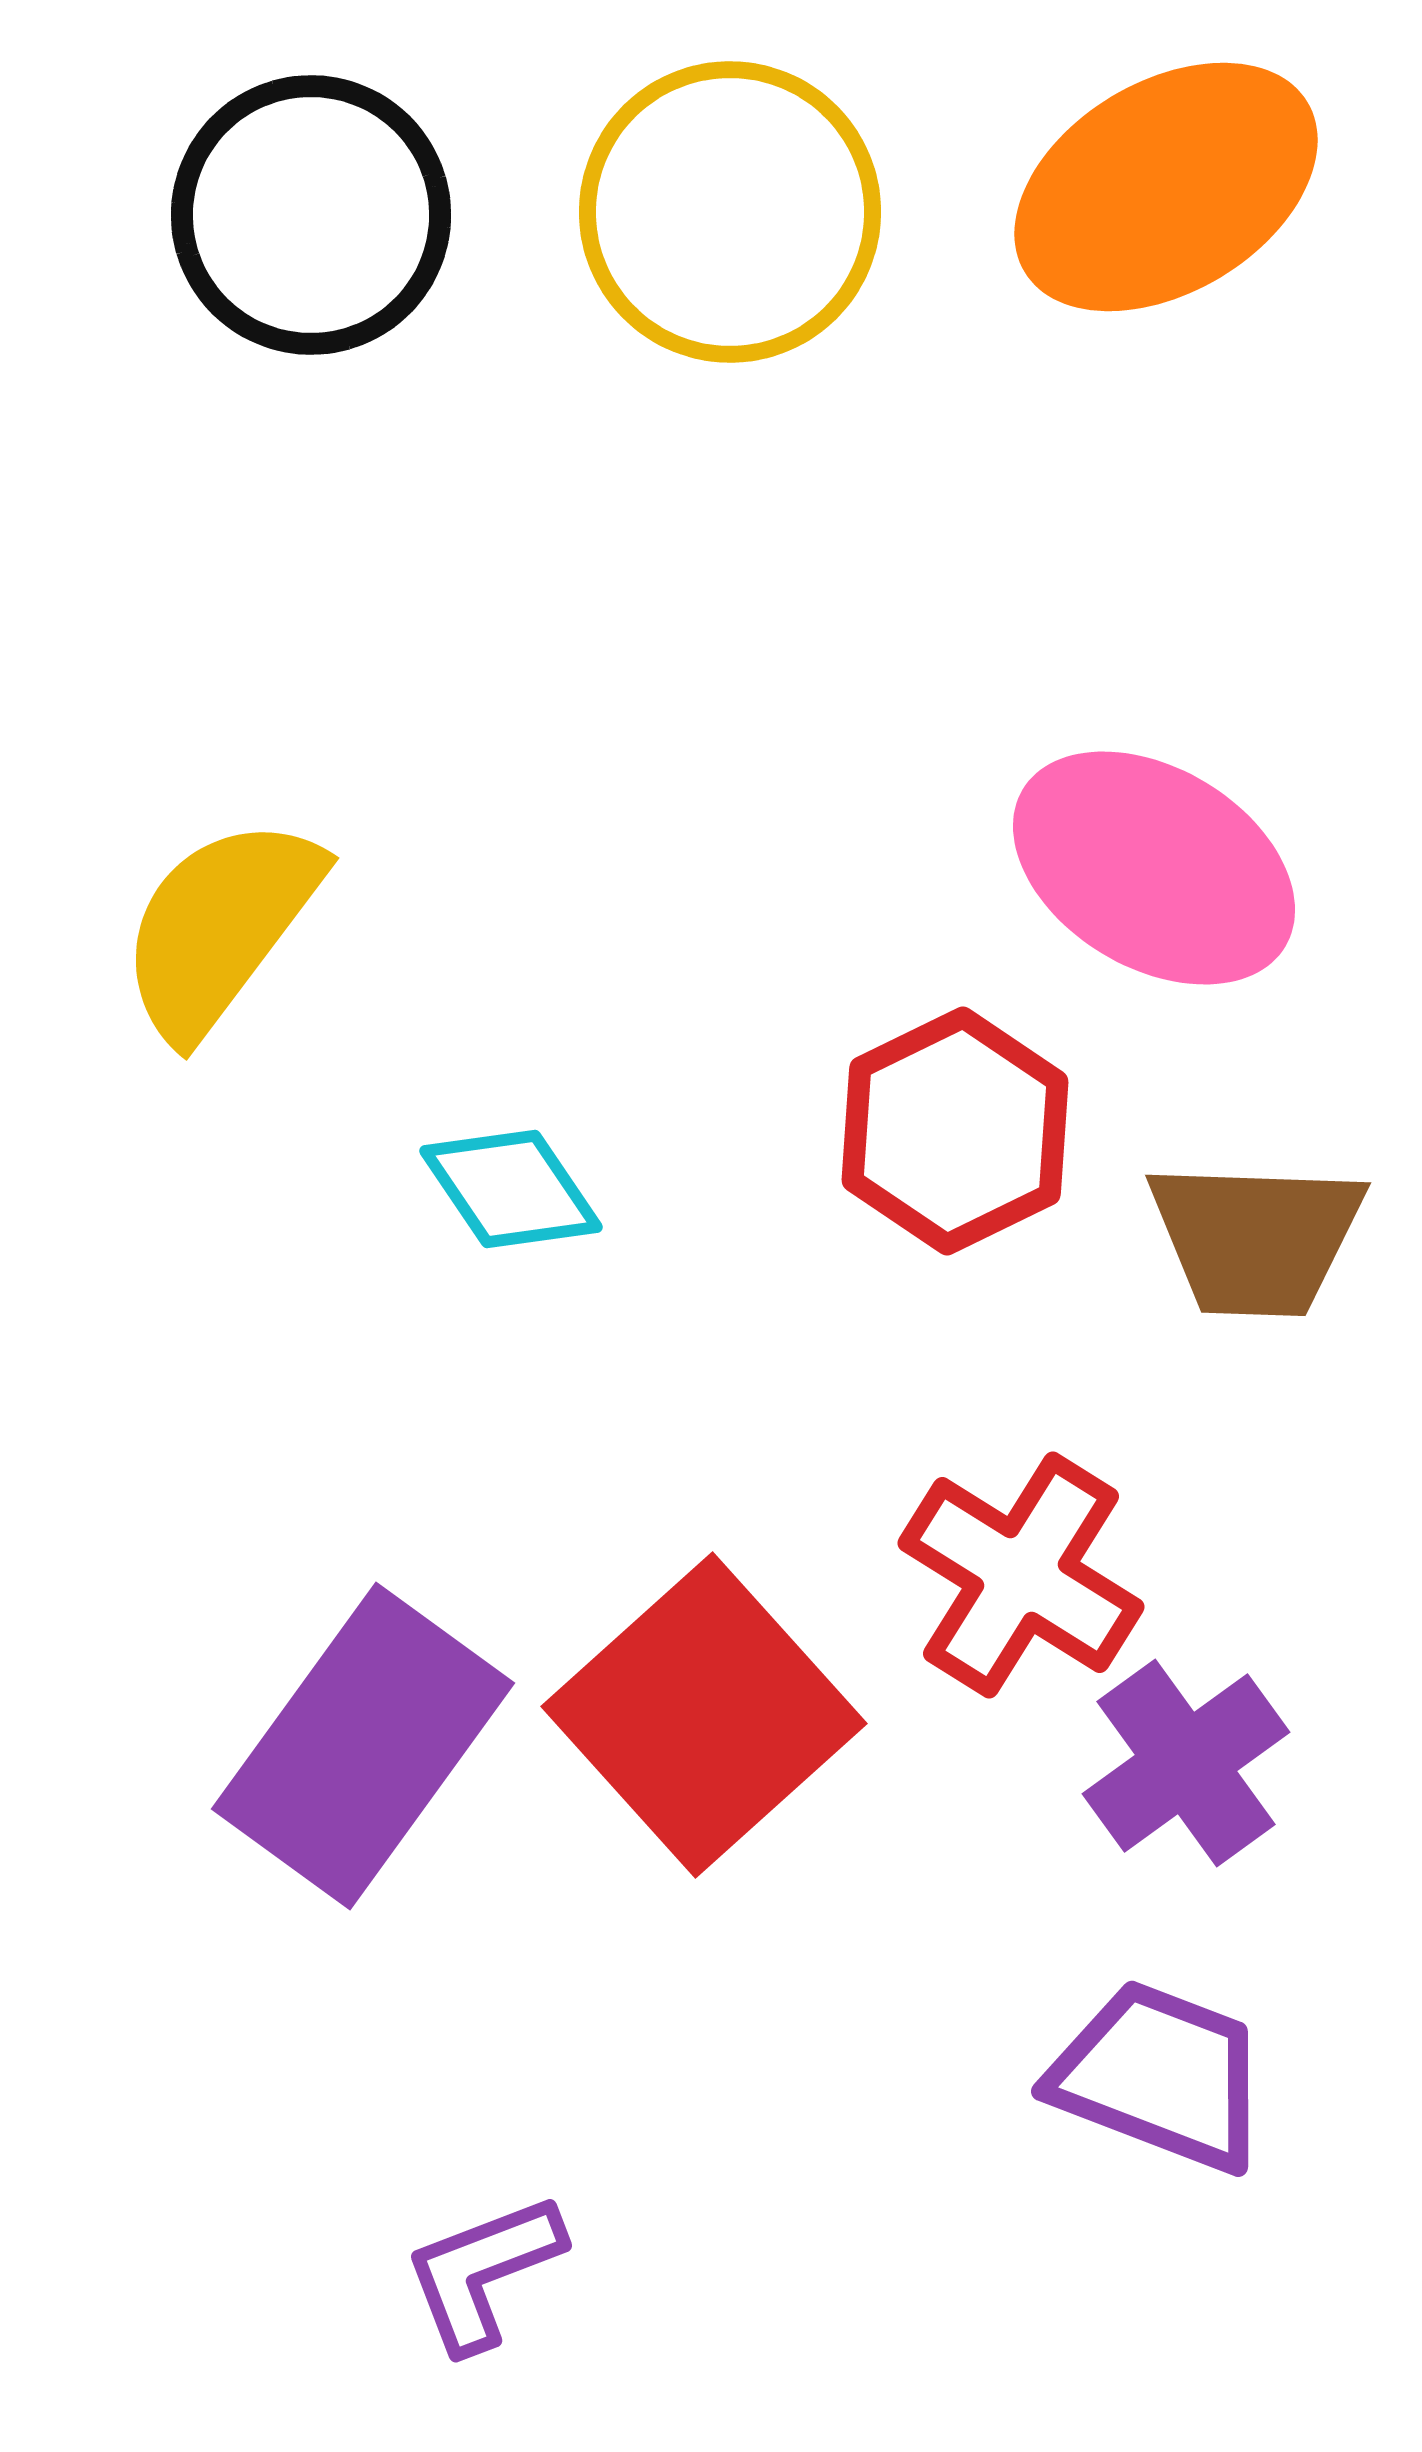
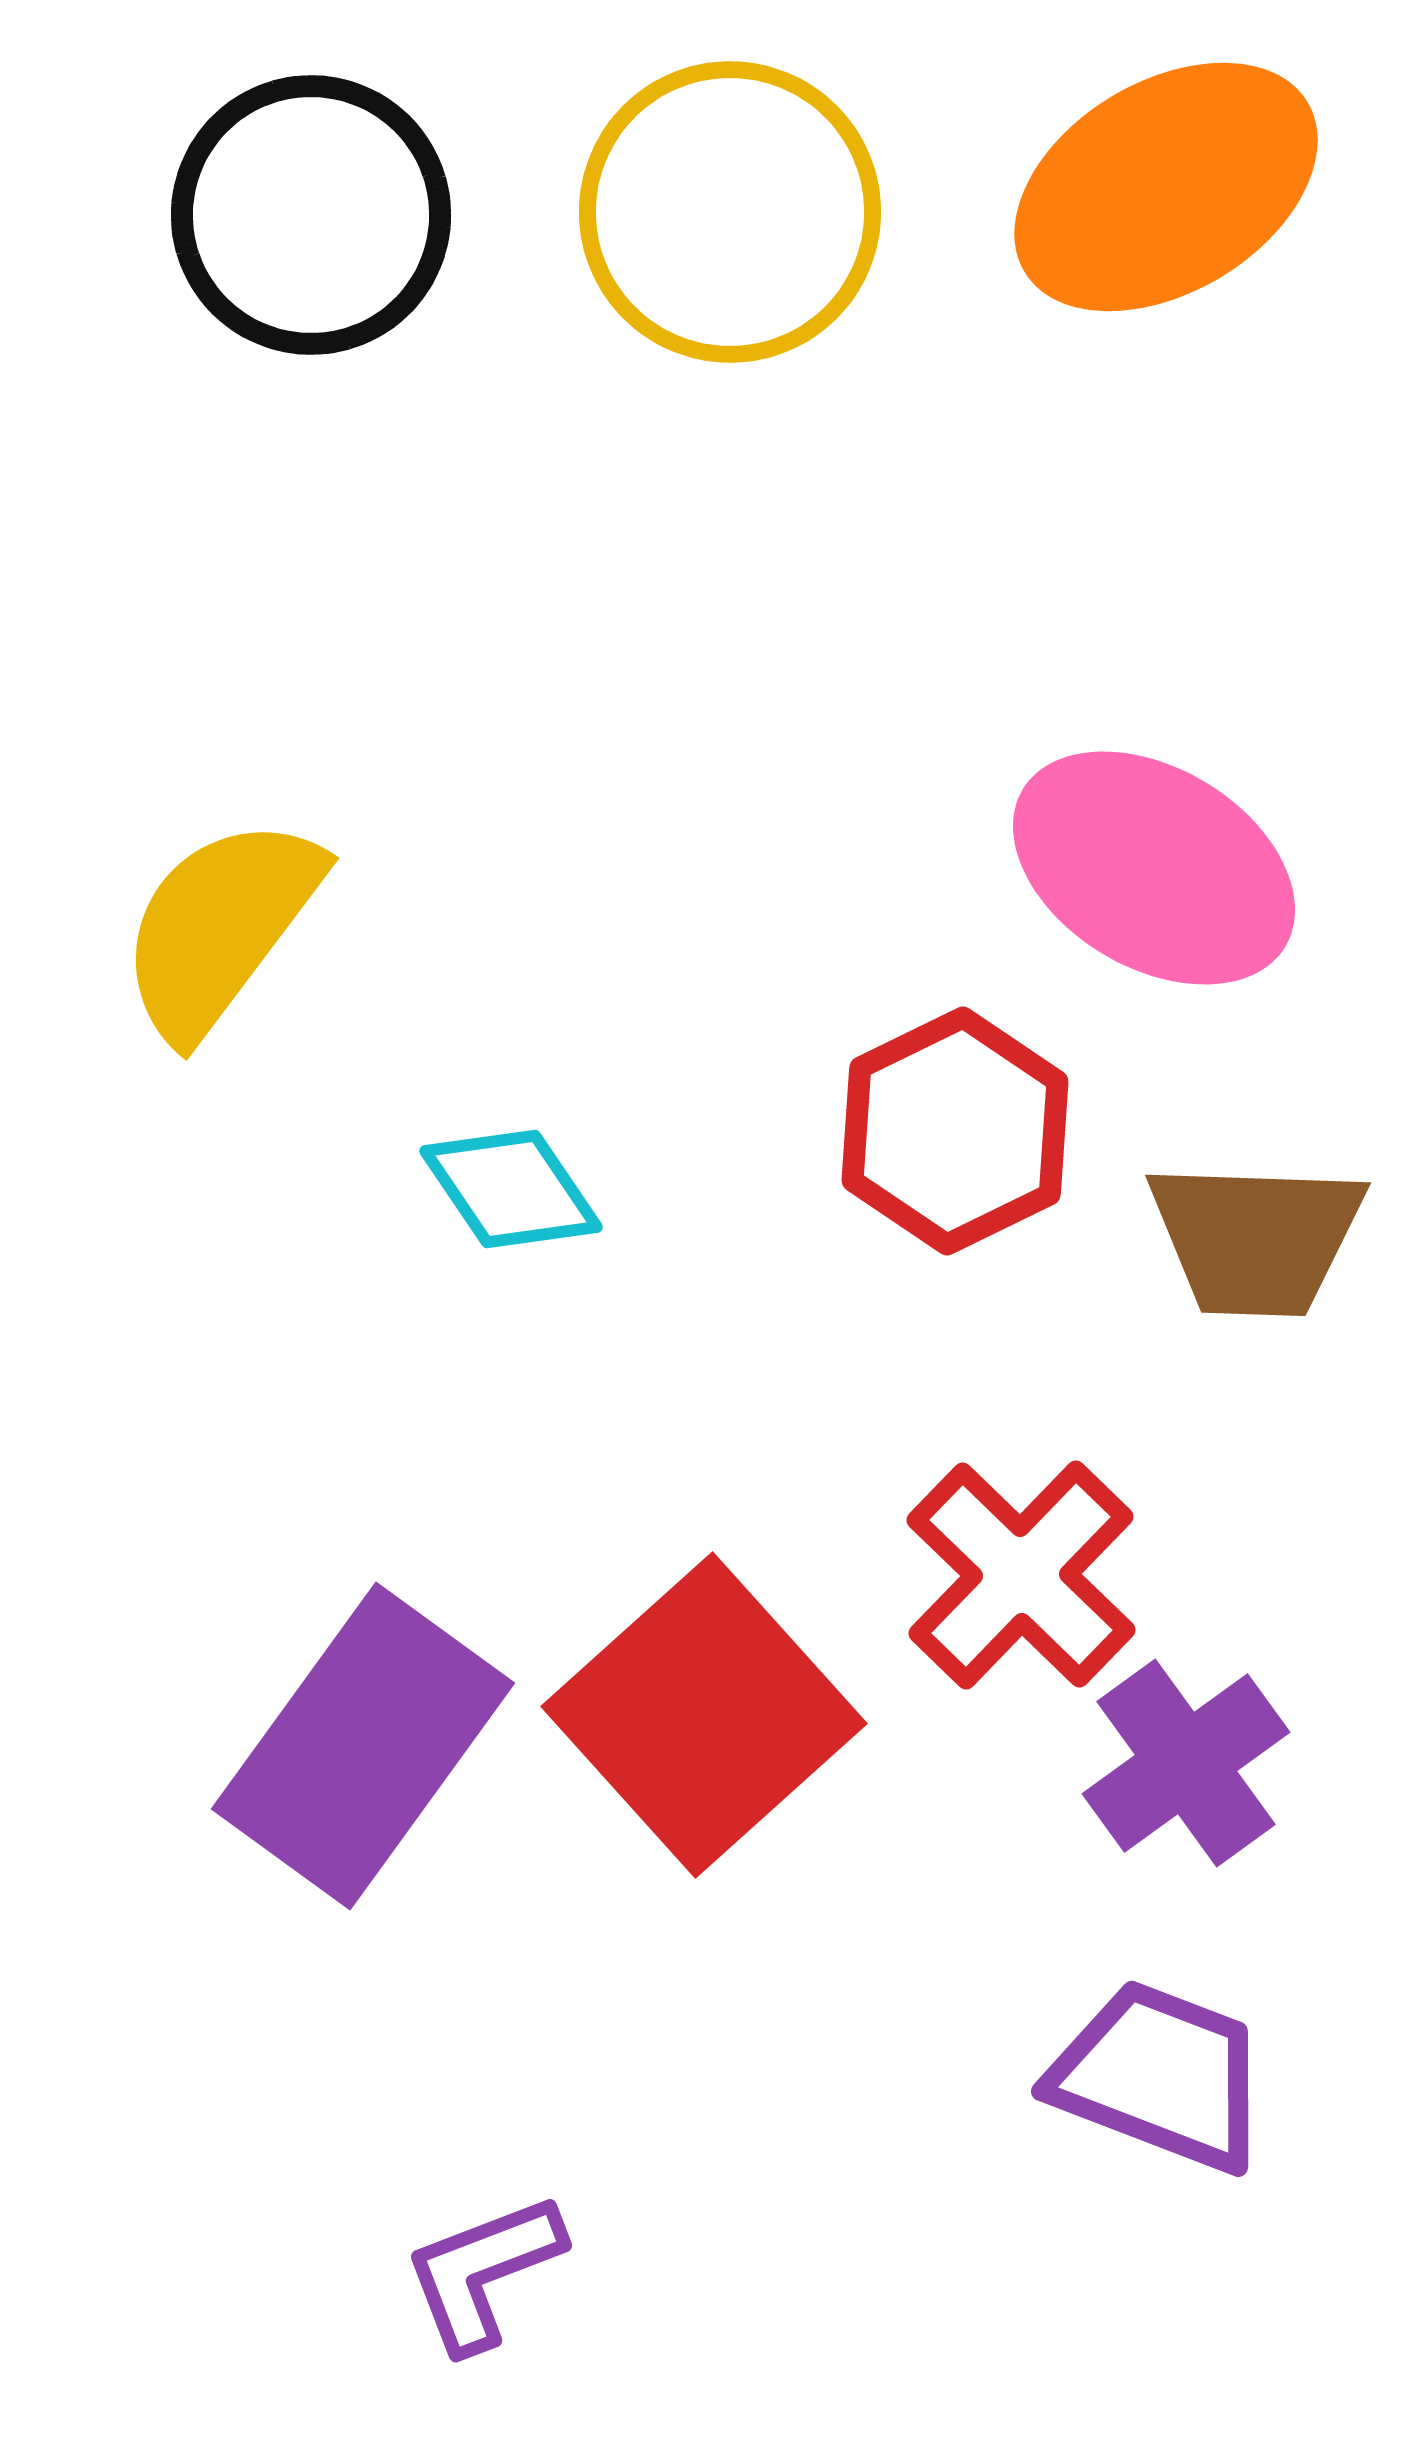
red cross: rotated 12 degrees clockwise
